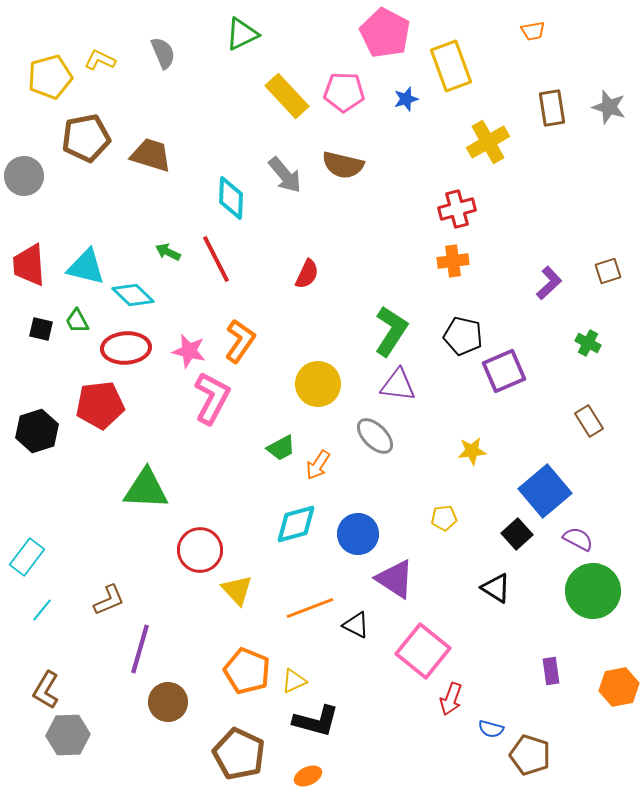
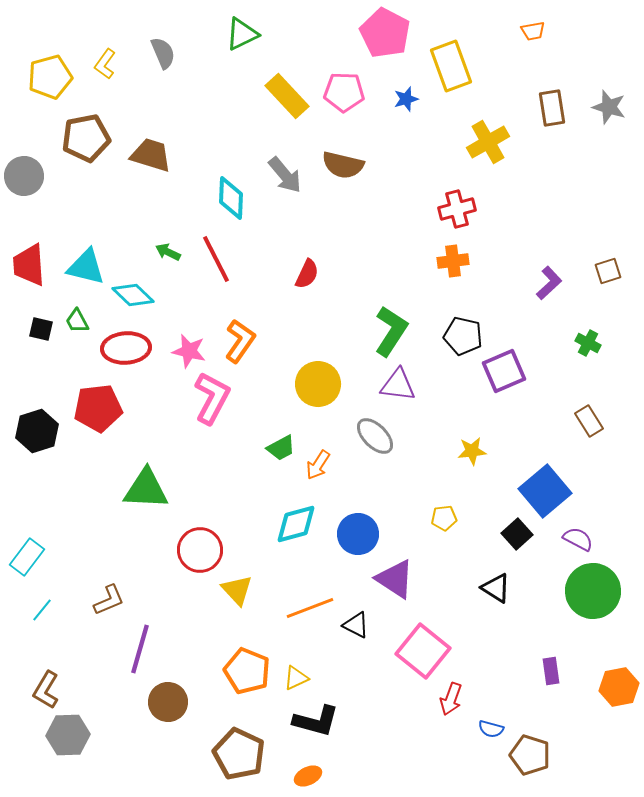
yellow L-shape at (100, 60): moved 5 px right, 4 px down; rotated 80 degrees counterclockwise
red pentagon at (100, 405): moved 2 px left, 3 px down
yellow triangle at (294, 681): moved 2 px right, 3 px up
